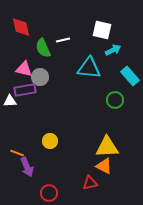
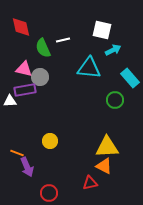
cyan rectangle: moved 2 px down
